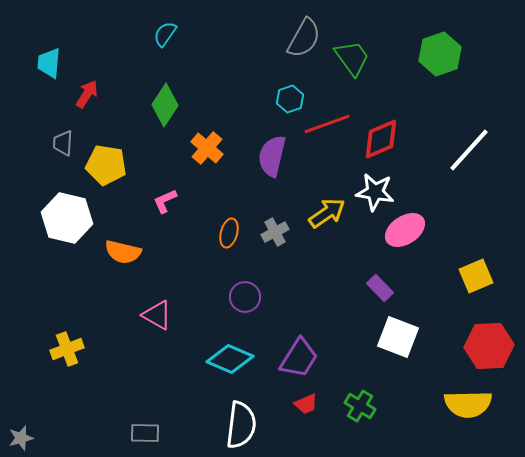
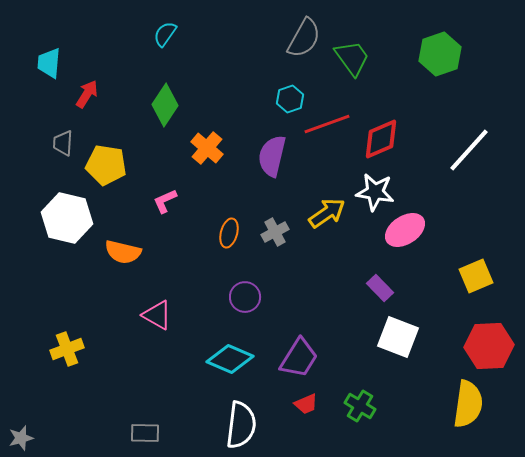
yellow semicircle: rotated 81 degrees counterclockwise
